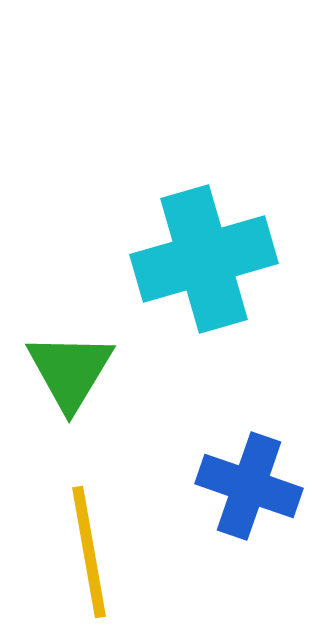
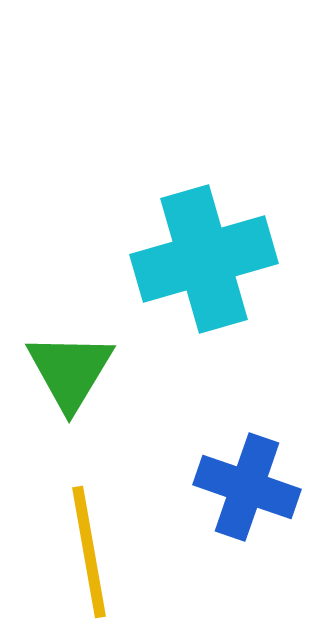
blue cross: moved 2 px left, 1 px down
